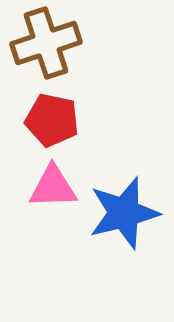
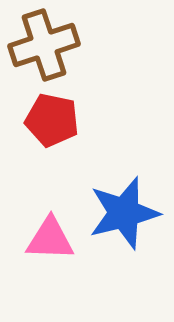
brown cross: moved 2 px left, 2 px down
pink triangle: moved 3 px left, 52 px down; rotated 4 degrees clockwise
